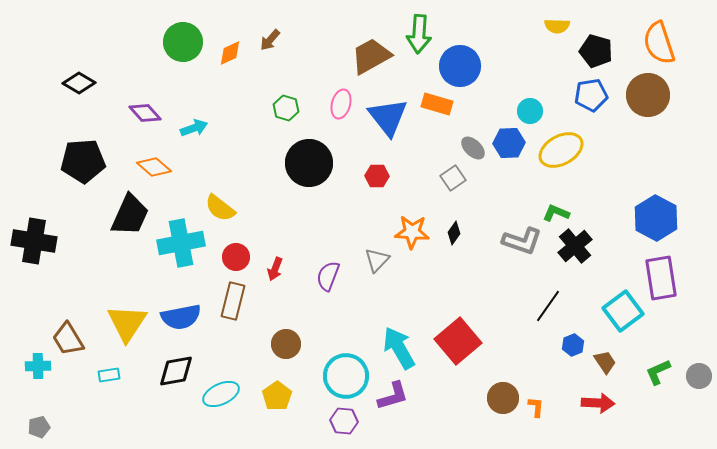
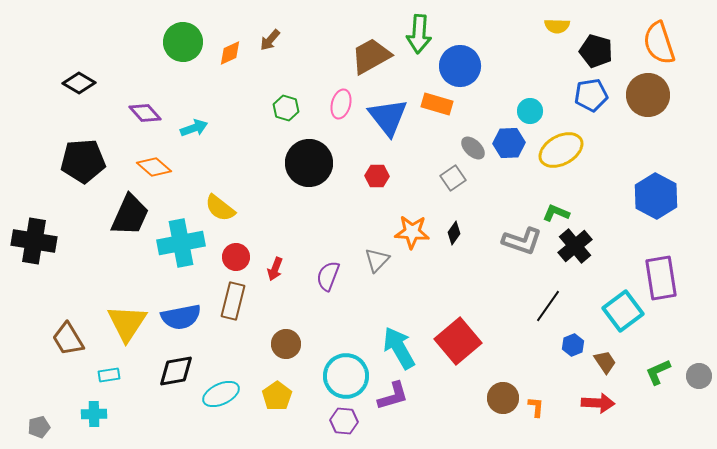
blue hexagon at (656, 218): moved 22 px up
cyan cross at (38, 366): moved 56 px right, 48 px down
